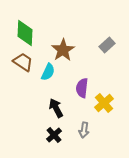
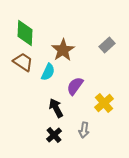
purple semicircle: moved 7 px left, 2 px up; rotated 30 degrees clockwise
